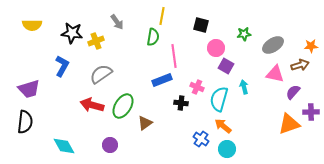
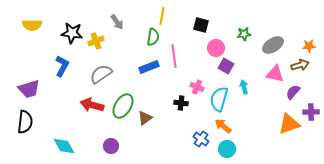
orange star: moved 2 px left
blue rectangle: moved 13 px left, 13 px up
brown triangle: moved 5 px up
purple circle: moved 1 px right, 1 px down
